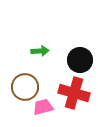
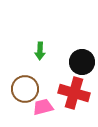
green arrow: rotated 96 degrees clockwise
black circle: moved 2 px right, 2 px down
brown circle: moved 2 px down
